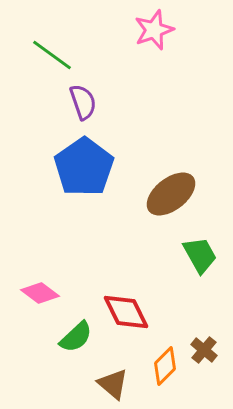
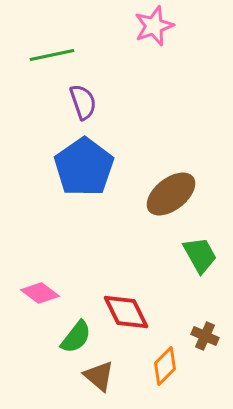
pink star: moved 4 px up
green line: rotated 48 degrees counterclockwise
green semicircle: rotated 9 degrees counterclockwise
brown cross: moved 1 px right, 14 px up; rotated 16 degrees counterclockwise
brown triangle: moved 14 px left, 8 px up
